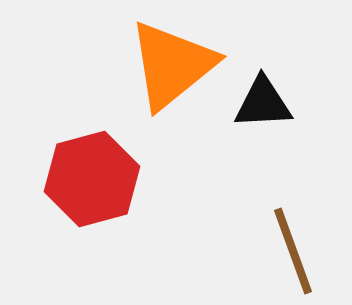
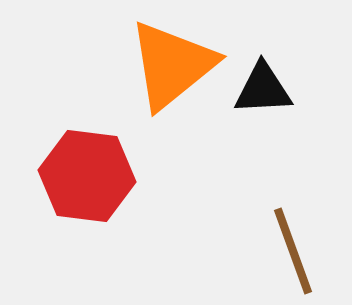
black triangle: moved 14 px up
red hexagon: moved 5 px left, 3 px up; rotated 22 degrees clockwise
